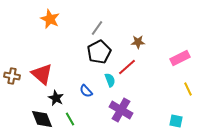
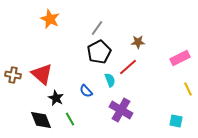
red line: moved 1 px right
brown cross: moved 1 px right, 1 px up
black diamond: moved 1 px left, 1 px down
